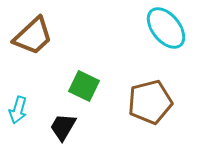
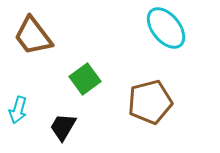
brown trapezoid: rotated 96 degrees clockwise
green square: moved 1 px right, 7 px up; rotated 28 degrees clockwise
